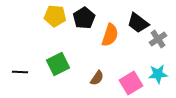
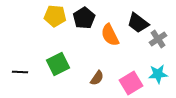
orange semicircle: rotated 135 degrees clockwise
